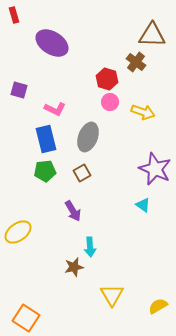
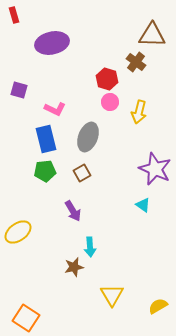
purple ellipse: rotated 44 degrees counterclockwise
yellow arrow: moved 4 px left; rotated 85 degrees clockwise
